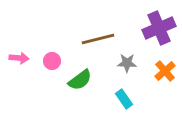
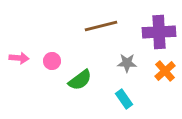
purple cross: moved 4 px down; rotated 20 degrees clockwise
brown line: moved 3 px right, 13 px up
